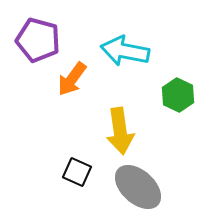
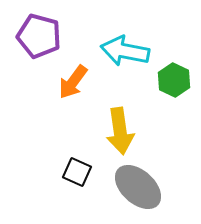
purple pentagon: moved 1 px right, 4 px up
orange arrow: moved 1 px right, 3 px down
green hexagon: moved 4 px left, 15 px up
